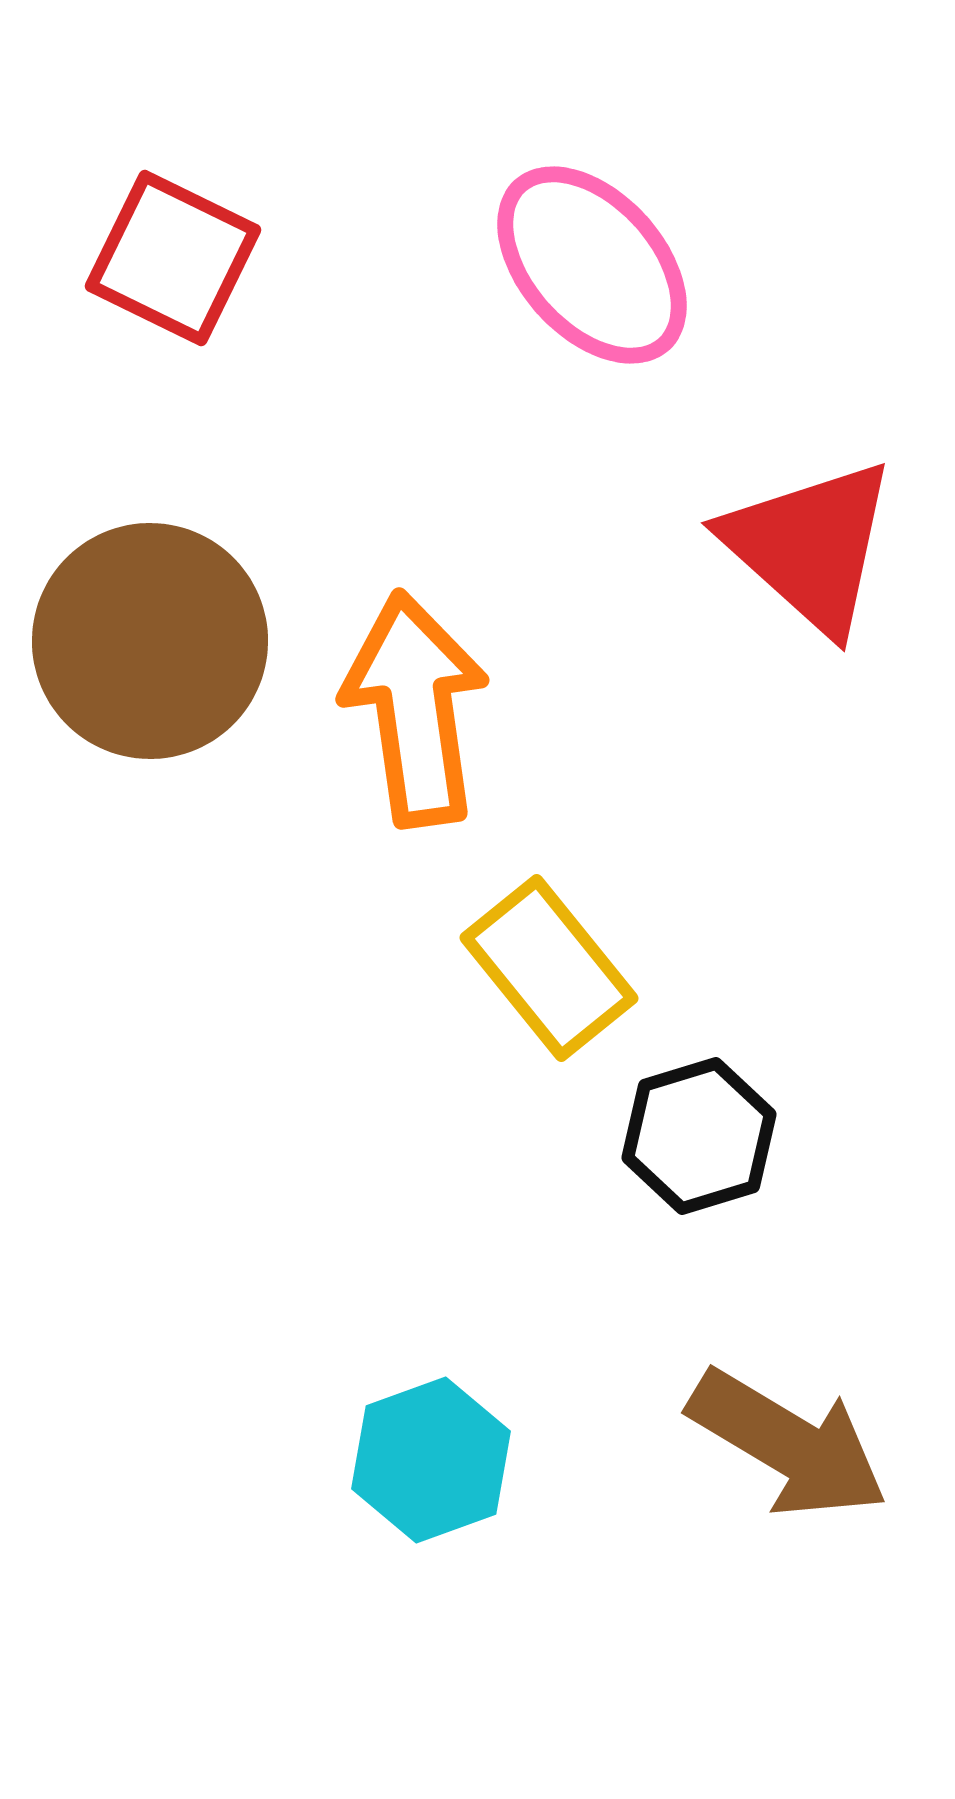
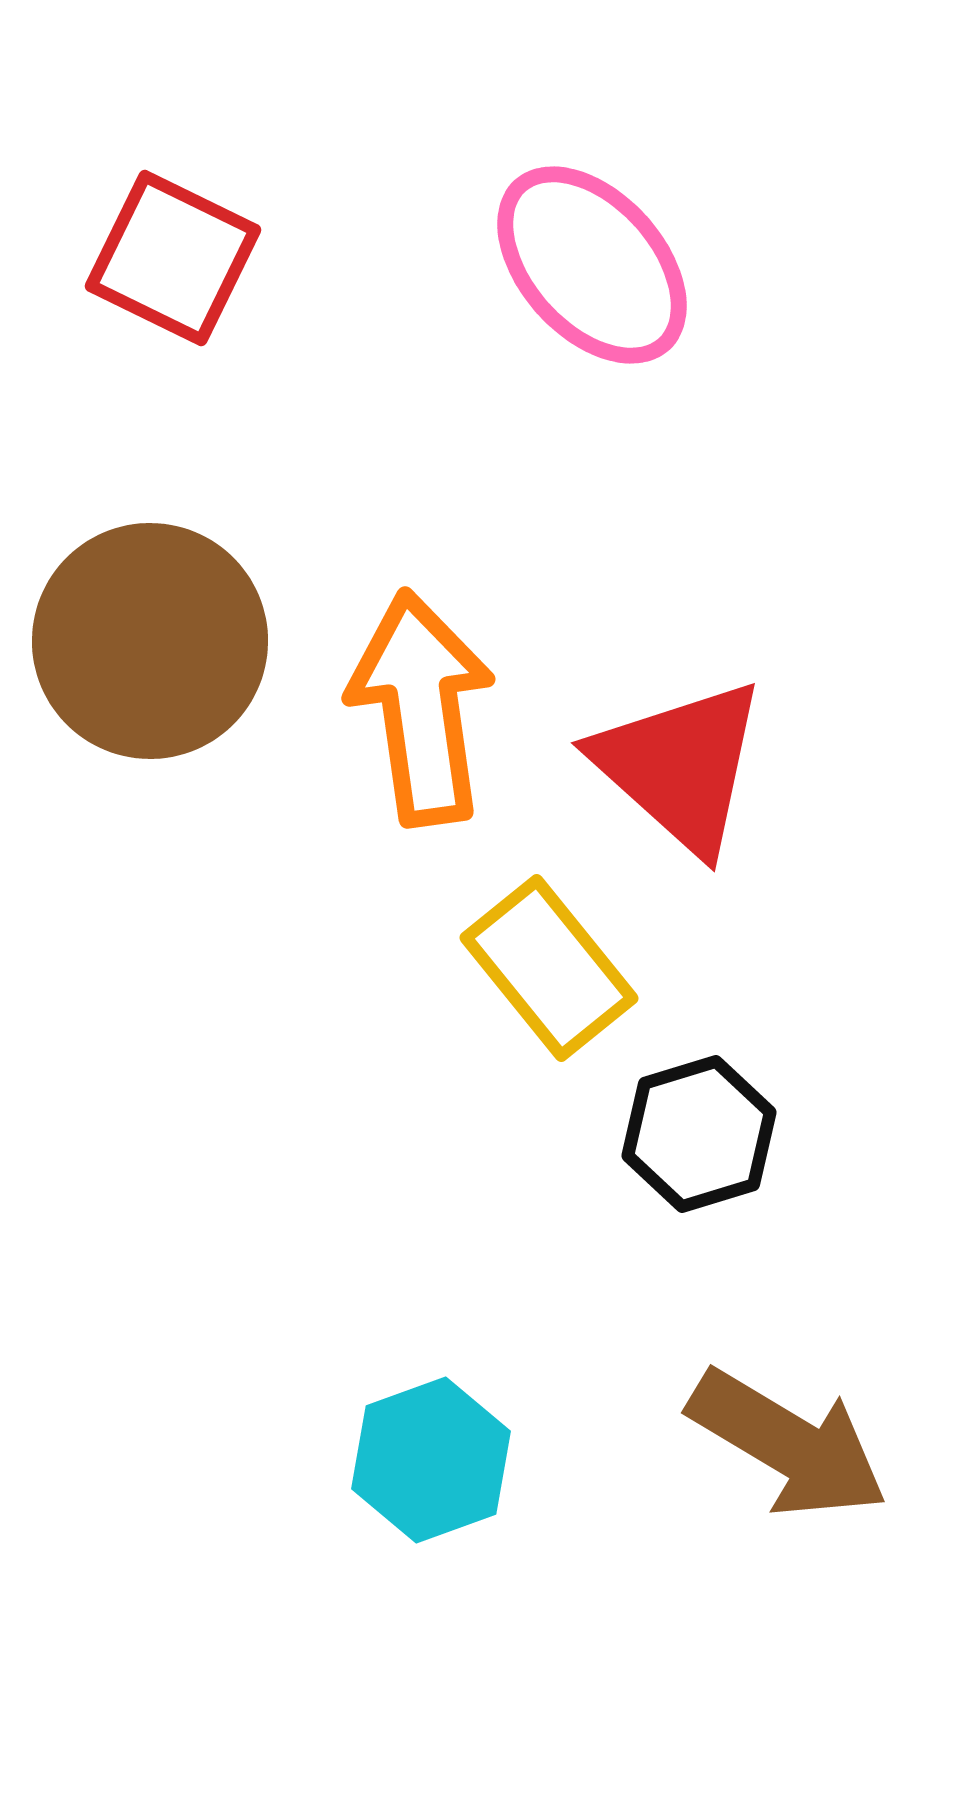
red triangle: moved 130 px left, 220 px down
orange arrow: moved 6 px right, 1 px up
black hexagon: moved 2 px up
